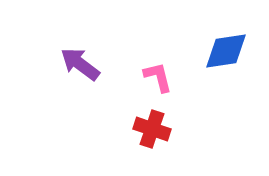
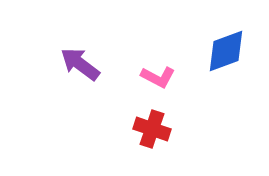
blue diamond: rotated 12 degrees counterclockwise
pink L-shape: rotated 132 degrees clockwise
